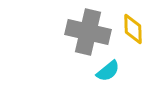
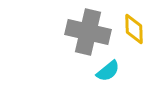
yellow diamond: moved 1 px right
